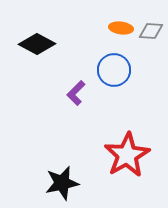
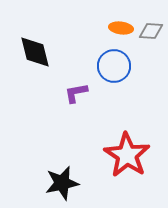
black diamond: moved 2 px left, 8 px down; rotated 48 degrees clockwise
blue circle: moved 4 px up
purple L-shape: rotated 35 degrees clockwise
red star: rotated 9 degrees counterclockwise
